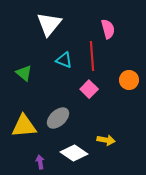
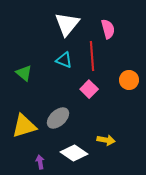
white triangle: moved 18 px right
yellow triangle: rotated 12 degrees counterclockwise
